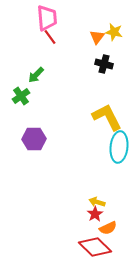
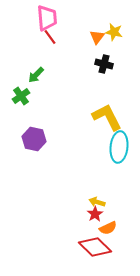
purple hexagon: rotated 15 degrees clockwise
